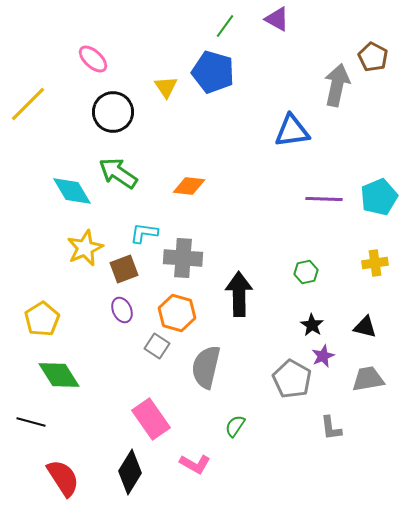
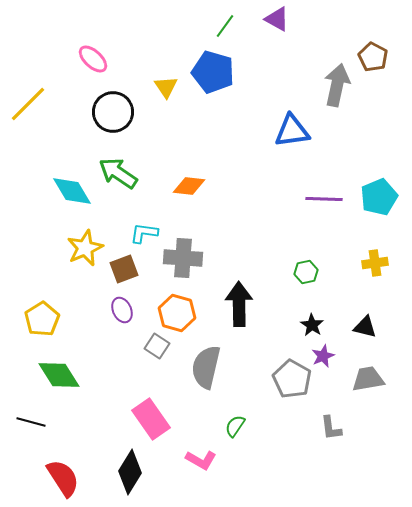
black arrow: moved 10 px down
pink L-shape: moved 6 px right, 4 px up
